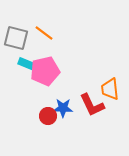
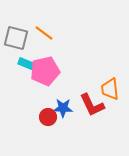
red circle: moved 1 px down
